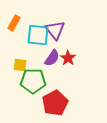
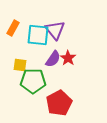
orange rectangle: moved 1 px left, 5 px down
purple semicircle: moved 1 px right, 1 px down
red pentagon: moved 4 px right
